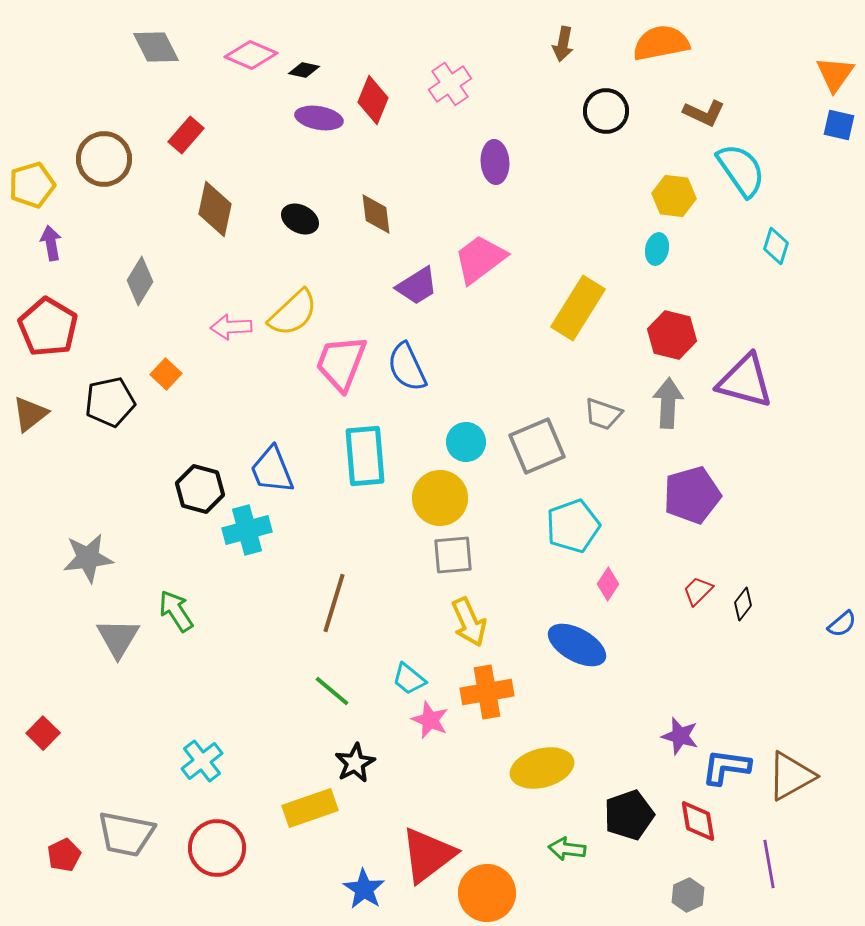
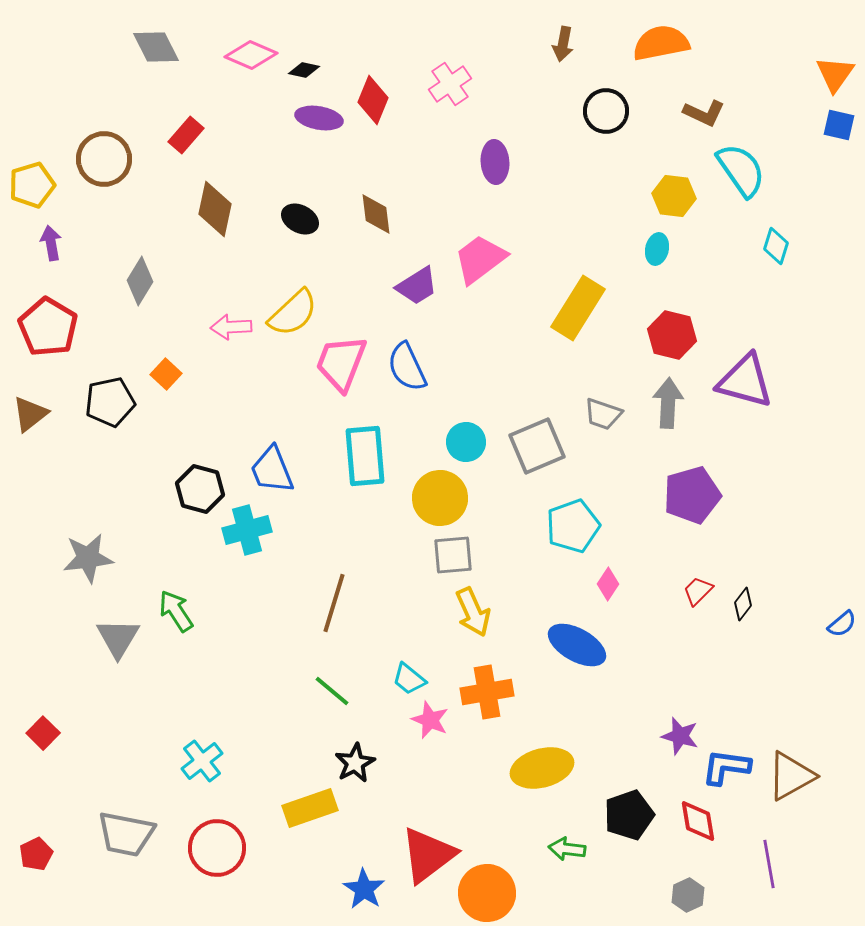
yellow arrow at (469, 622): moved 4 px right, 10 px up
red pentagon at (64, 855): moved 28 px left, 1 px up
